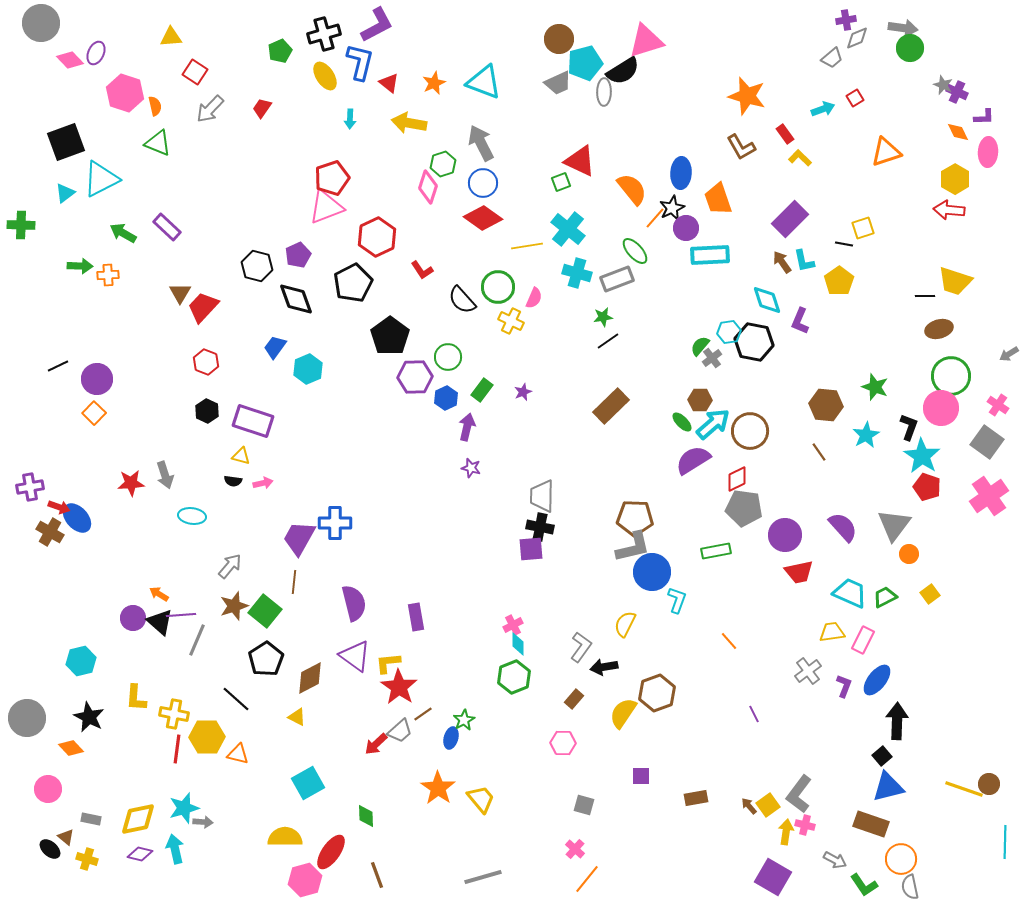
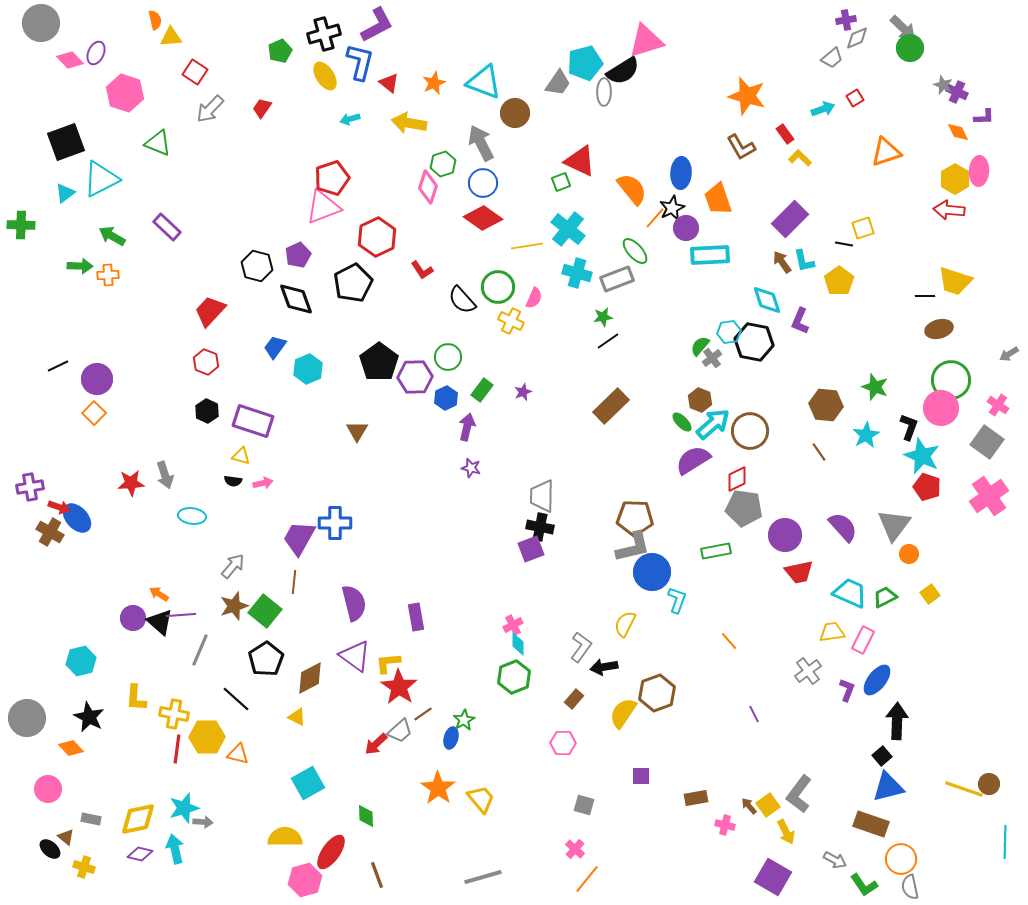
gray arrow at (903, 28): rotated 36 degrees clockwise
brown circle at (559, 39): moved 44 px left, 74 px down
gray trapezoid at (558, 83): rotated 32 degrees counterclockwise
orange semicircle at (155, 106): moved 86 px up
cyan arrow at (350, 119): rotated 72 degrees clockwise
pink ellipse at (988, 152): moved 9 px left, 19 px down
pink triangle at (326, 207): moved 3 px left
green arrow at (123, 233): moved 11 px left, 3 px down
brown triangle at (180, 293): moved 177 px right, 138 px down
red trapezoid at (203, 307): moved 7 px right, 4 px down
black pentagon at (390, 336): moved 11 px left, 26 px down
green circle at (951, 376): moved 4 px down
brown hexagon at (700, 400): rotated 20 degrees clockwise
cyan star at (922, 456): rotated 9 degrees counterclockwise
purple square at (531, 549): rotated 16 degrees counterclockwise
gray arrow at (230, 566): moved 3 px right
gray line at (197, 640): moved 3 px right, 10 px down
purple L-shape at (844, 686): moved 3 px right, 4 px down
pink cross at (805, 825): moved 80 px left
yellow arrow at (786, 832): rotated 145 degrees clockwise
yellow cross at (87, 859): moved 3 px left, 8 px down
